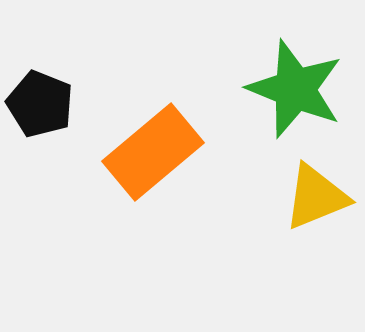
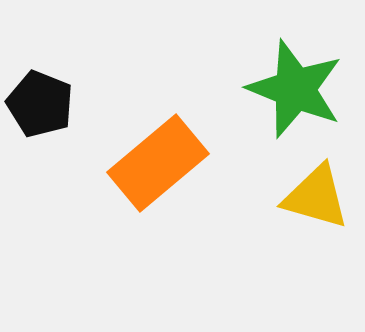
orange rectangle: moved 5 px right, 11 px down
yellow triangle: rotated 38 degrees clockwise
